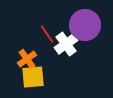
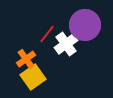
red line: rotated 72 degrees clockwise
orange cross: moved 1 px left
yellow square: rotated 30 degrees counterclockwise
